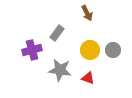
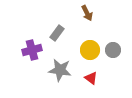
red triangle: moved 3 px right; rotated 16 degrees clockwise
